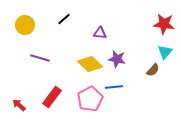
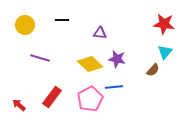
black line: moved 2 px left, 1 px down; rotated 40 degrees clockwise
